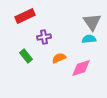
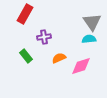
red rectangle: moved 2 px up; rotated 36 degrees counterclockwise
pink diamond: moved 2 px up
